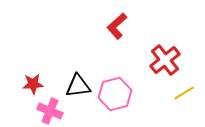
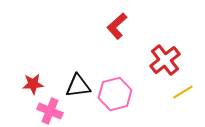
yellow line: moved 1 px left, 1 px up
